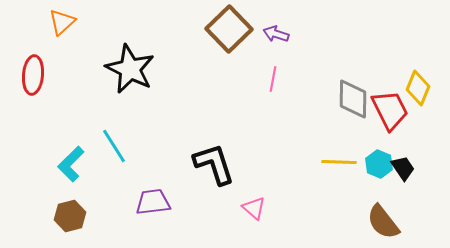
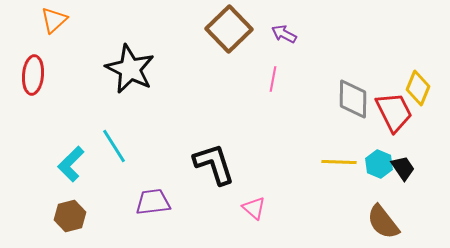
orange triangle: moved 8 px left, 2 px up
purple arrow: moved 8 px right; rotated 10 degrees clockwise
red trapezoid: moved 4 px right, 2 px down
